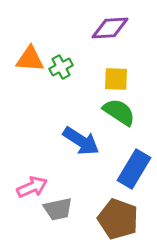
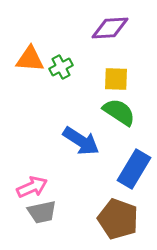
gray trapezoid: moved 16 px left, 3 px down
